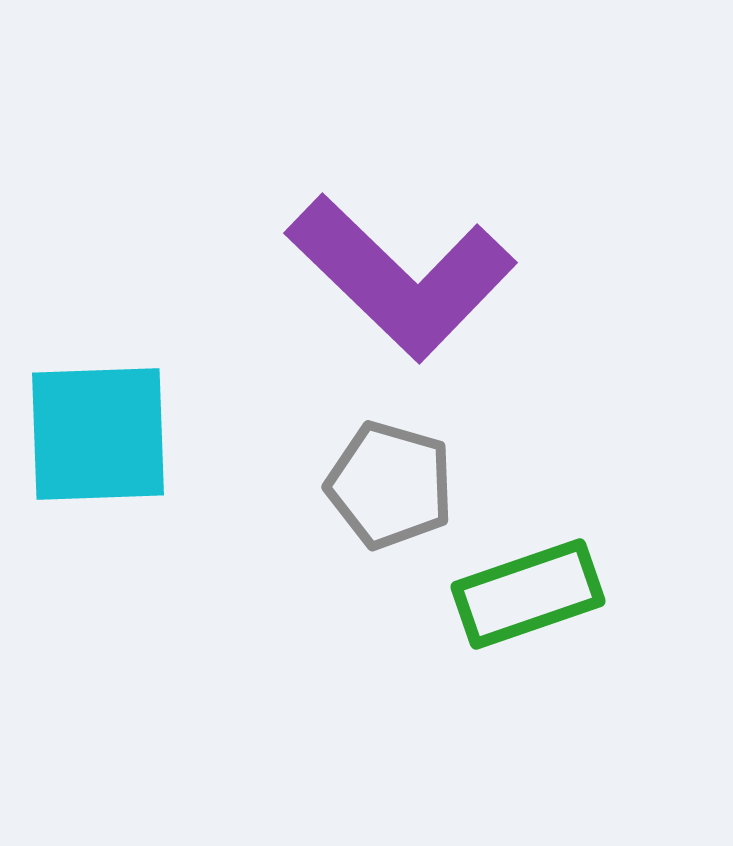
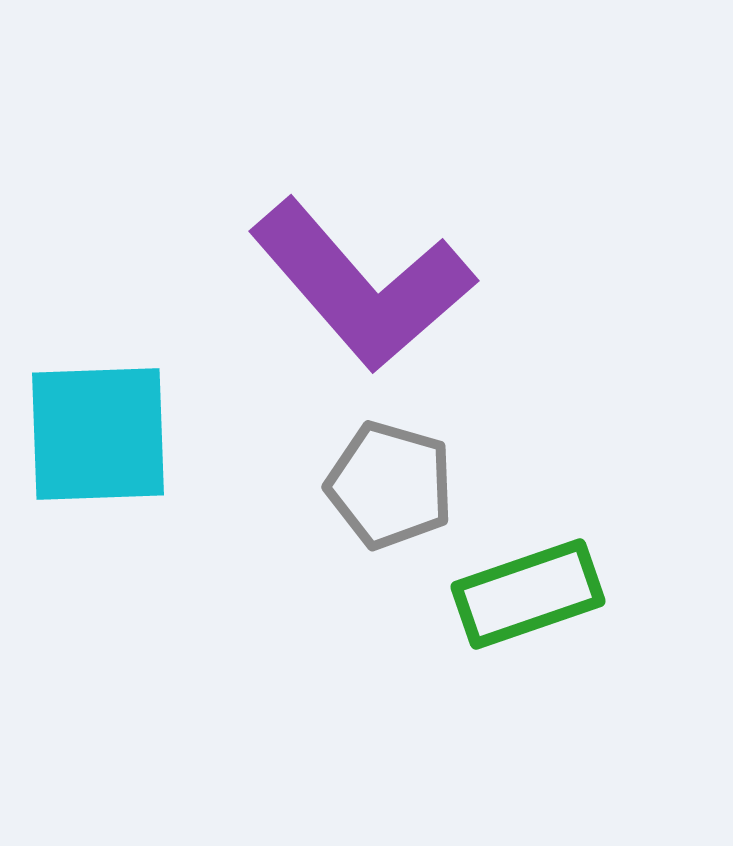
purple L-shape: moved 39 px left, 8 px down; rotated 5 degrees clockwise
